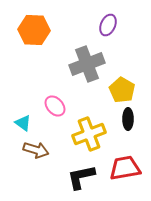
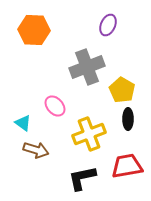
gray cross: moved 3 px down
red trapezoid: moved 2 px right, 2 px up
black L-shape: moved 1 px right, 1 px down
